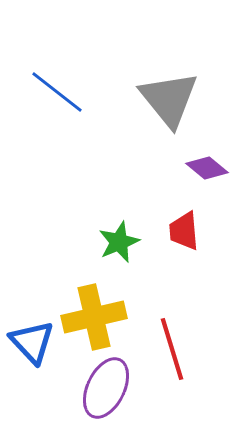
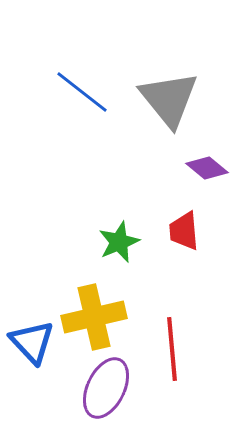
blue line: moved 25 px right
red line: rotated 12 degrees clockwise
